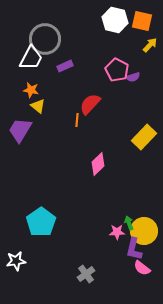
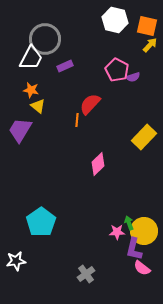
orange square: moved 5 px right, 5 px down
